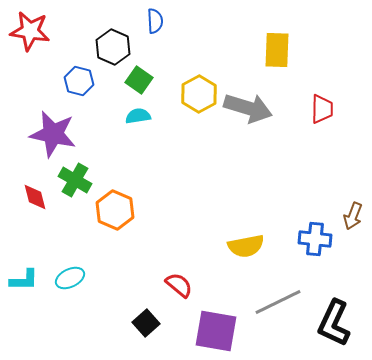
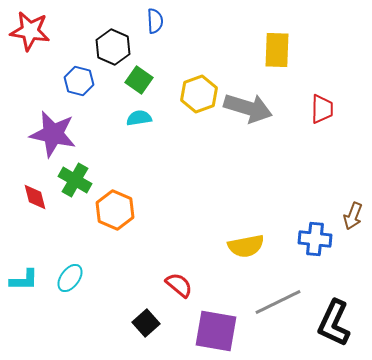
yellow hexagon: rotated 9 degrees clockwise
cyan semicircle: moved 1 px right, 2 px down
cyan ellipse: rotated 28 degrees counterclockwise
